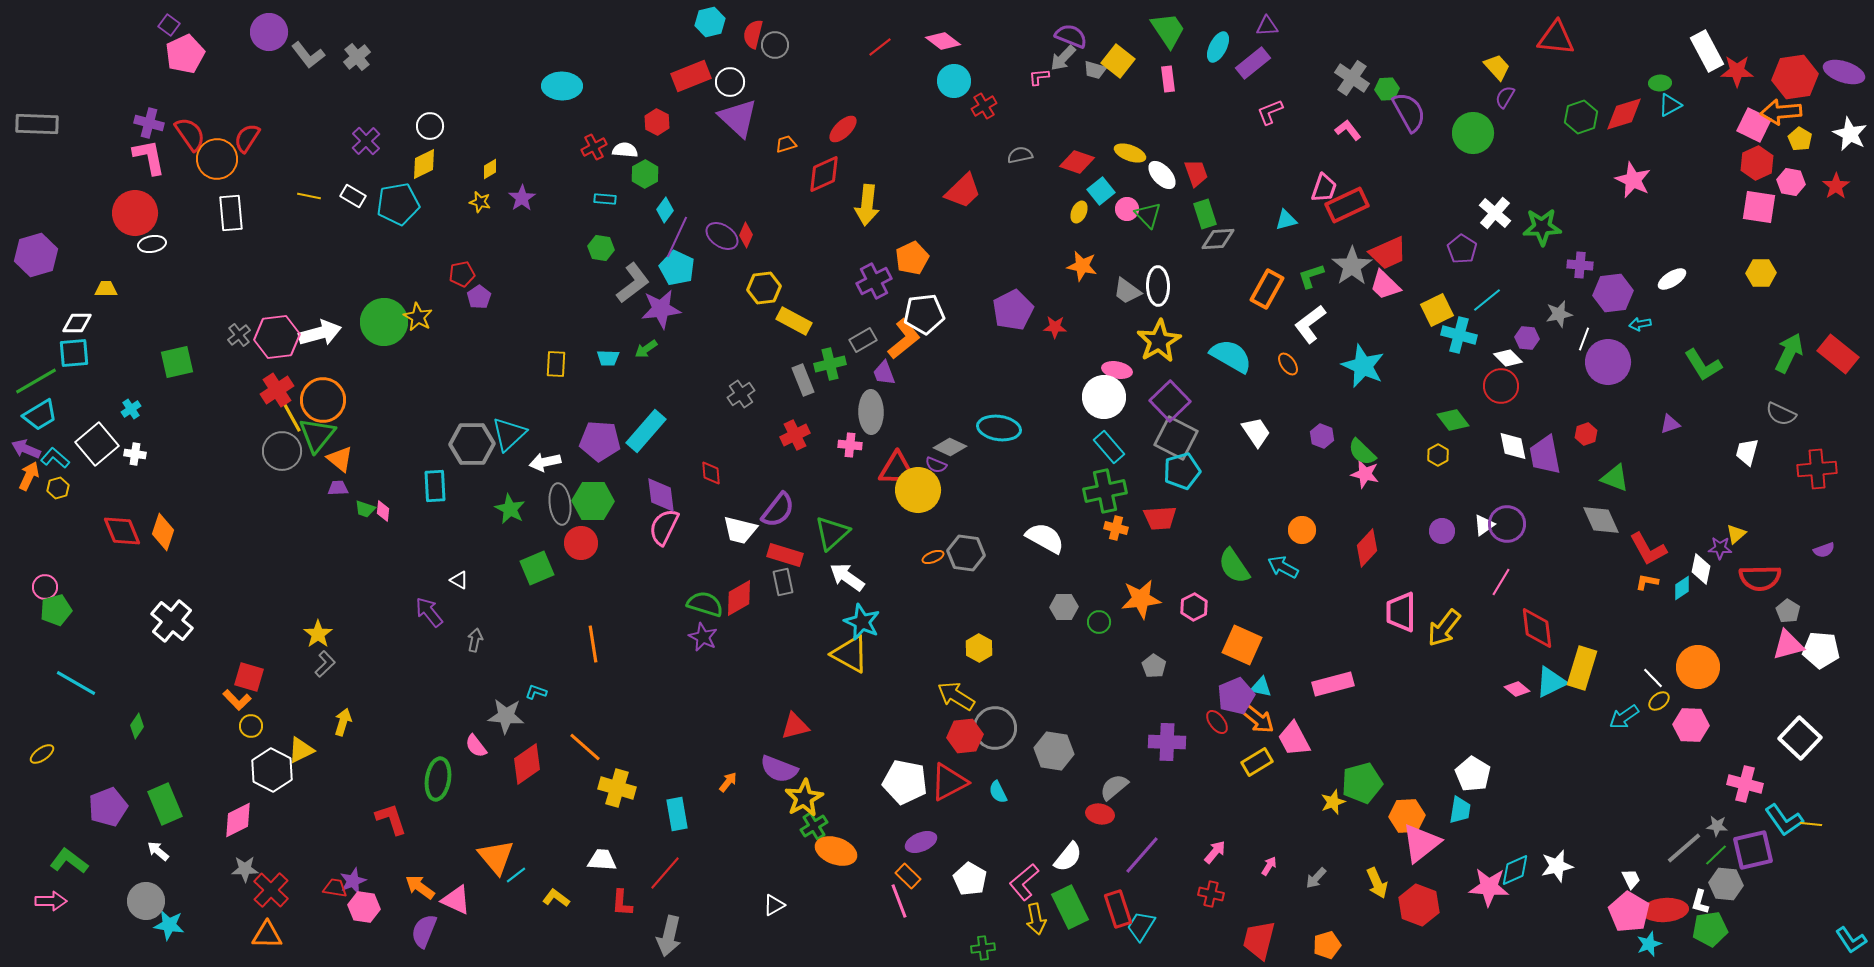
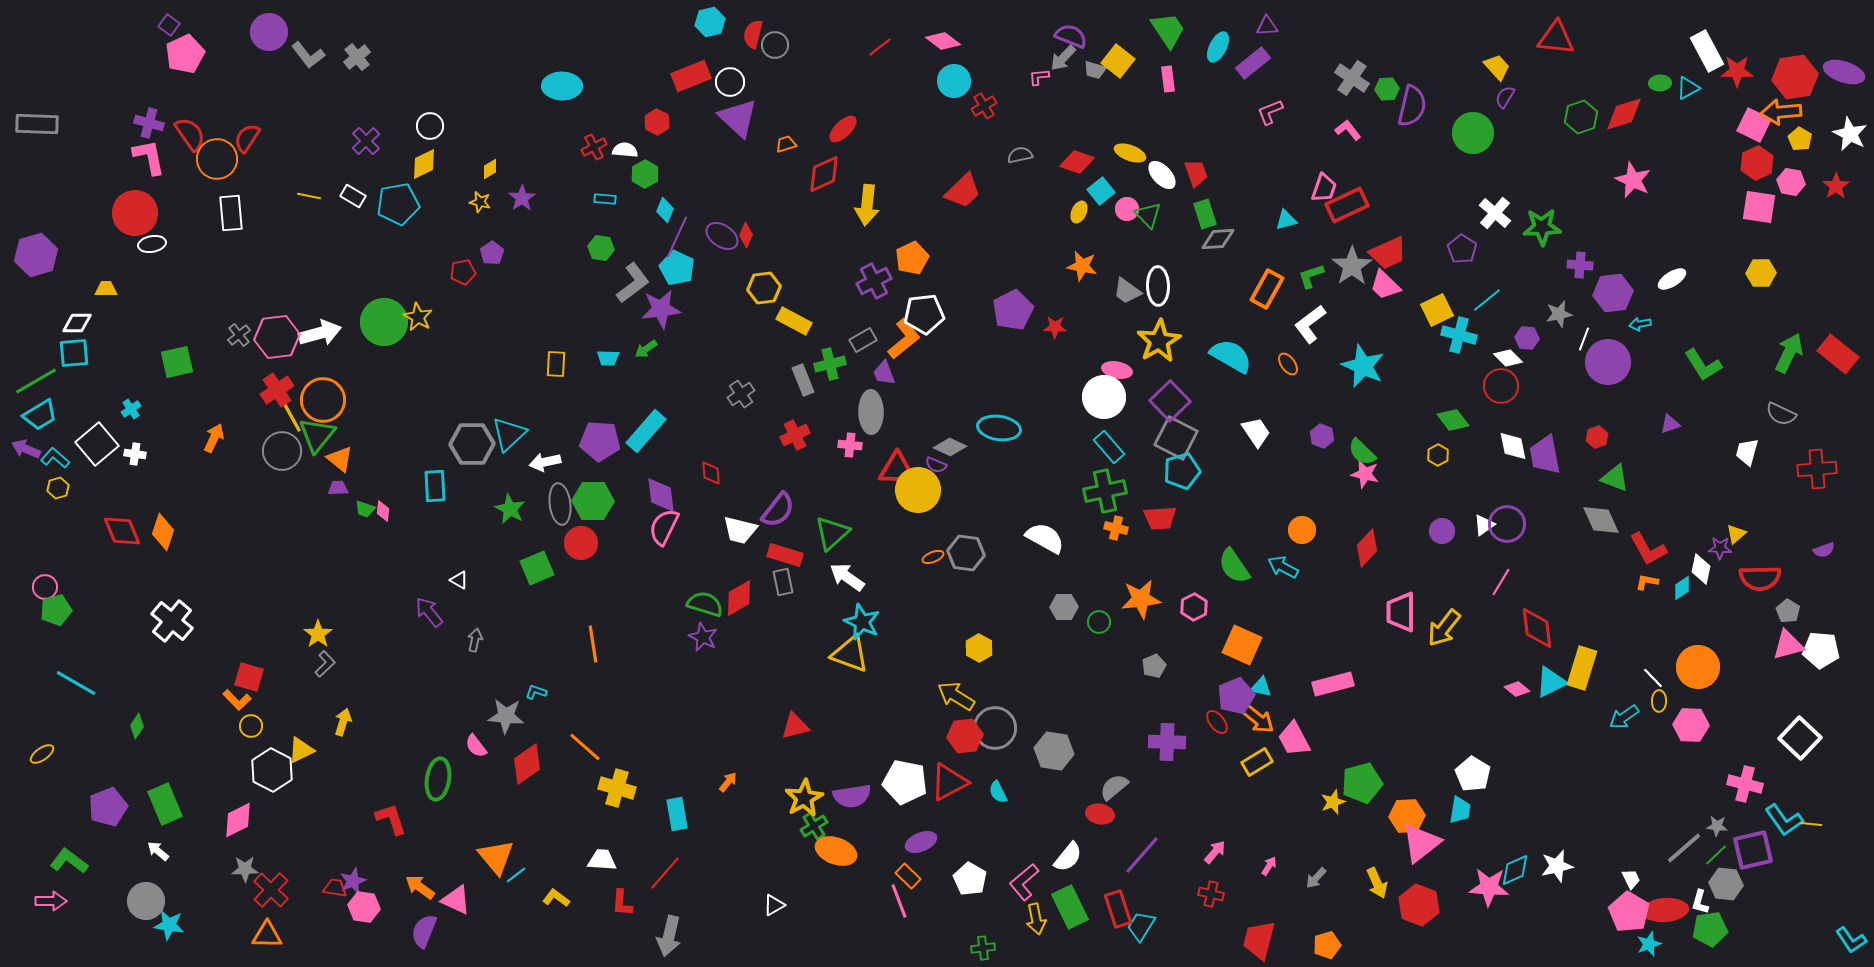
cyan triangle at (1670, 105): moved 18 px right, 17 px up
purple semicircle at (1409, 112): moved 3 px right, 6 px up; rotated 42 degrees clockwise
cyan diamond at (665, 210): rotated 15 degrees counterclockwise
red pentagon at (462, 274): moved 1 px right, 2 px up
purple pentagon at (479, 297): moved 13 px right, 44 px up
red hexagon at (1586, 434): moved 11 px right, 3 px down
orange arrow at (29, 476): moved 185 px right, 38 px up
yellow triangle at (850, 654): rotated 9 degrees counterclockwise
gray pentagon at (1154, 666): rotated 15 degrees clockwise
yellow ellipse at (1659, 701): rotated 50 degrees counterclockwise
purple semicircle at (779, 769): moved 73 px right, 27 px down; rotated 30 degrees counterclockwise
